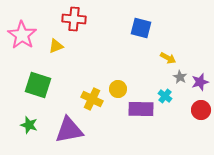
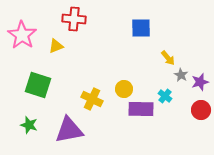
blue square: rotated 15 degrees counterclockwise
yellow arrow: rotated 21 degrees clockwise
gray star: moved 1 px right, 2 px up
yellow circle: moved 6 px right
